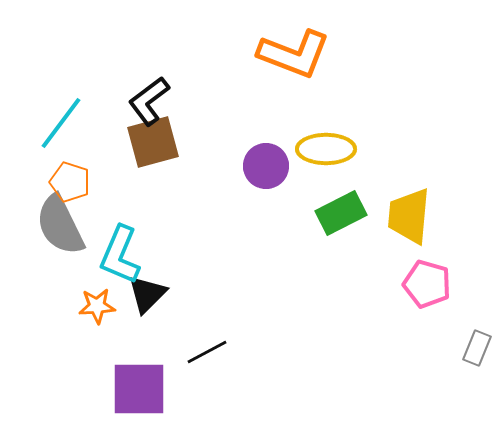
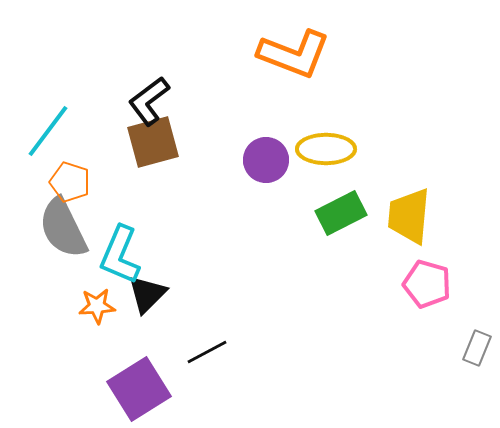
cyan line: moved 13 px left, 8 px down
purple circle: moved 6 px up
gray semicircle: moved 3 px right, 3 px down
purple square: rotated 32 degrees counterclockwise
